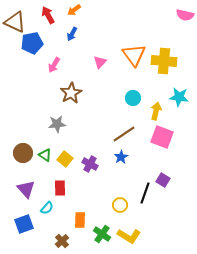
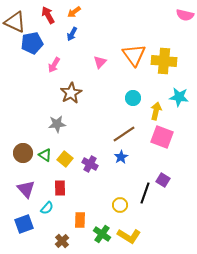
orange arrow: moved 2 px down
